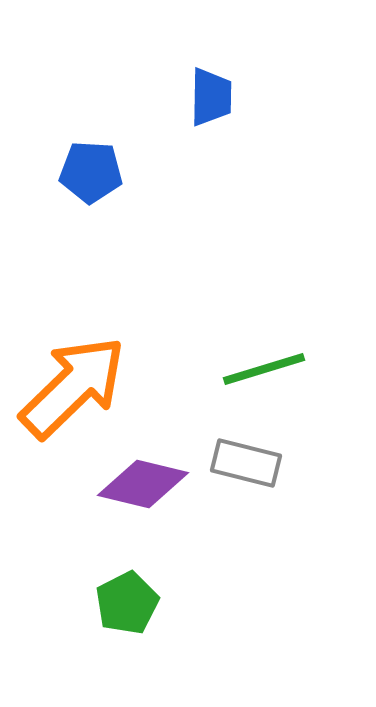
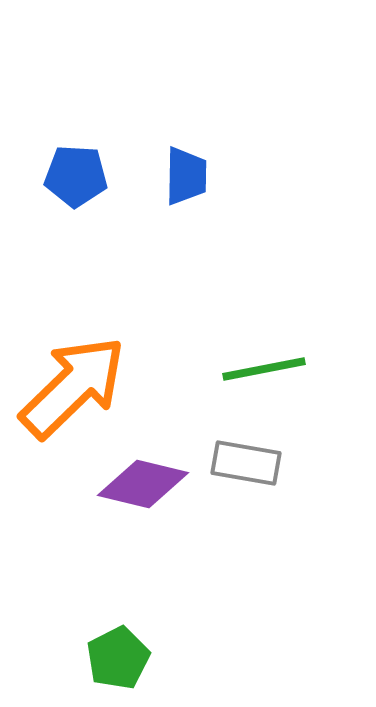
blue trapezoid: moved 25 px left, 79 px down
blue pentagon: moved 15 px left, 4 px down
green line: rotated 6 degrees clockwise
gray rectangle: rotated 4 degrees counterclockwise
green pentagon: moved 9 px left, 55 px down
